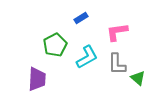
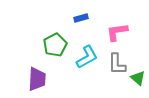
blue rectangle: rotated 16 degrees clockwise
